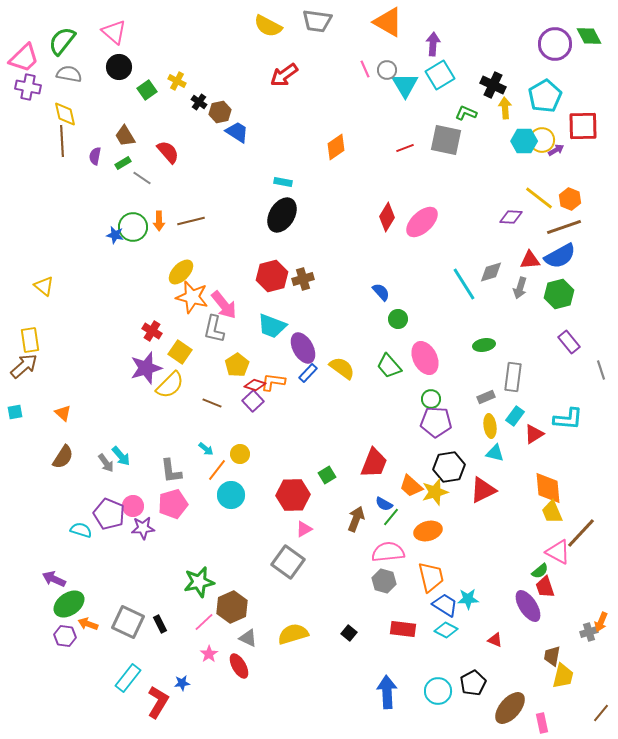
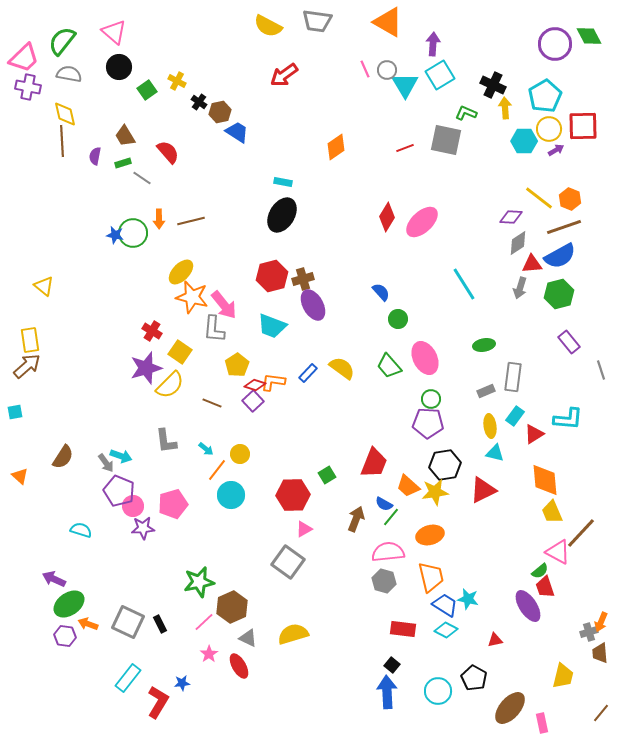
yellow circle at (542, 140): moved 7 px right, 11 px up
green rectangle at (123, 163): rotated 14 degrees clockwise
orange arrow at (159, 221): moved 2 px up
green circle at (133, 227): moved 6 px down
red triangle at (530, 260): moved 2 px right, 4 px down
gray diamond at (491, 272): moved 27 px right, 29 px up; rotated 15 degrees counterclockwise
gray L-shape at (214, 329): rotated 8 degrees counterclockwise
purple ellipse at (303, 348): moved 10 px right, 43 px up
brown arrow at (24, 366): moved 3 px right
gray rectangle at (486, 397): moved 6 px up
orange triangle at (63, 413): moved 43 px left, 63 px down
purple pentagon at (436, 422): moved 8 px left, 1 px down
cyan arrow at (121, 456): rotated 30 degrees counterclockwise
black hexagon at (449, 467): moved 4 px left, 2 px up
gray L-shape at (171, 471): moved 5 px left, 30 px up
orange trapezoid at (411, 486): moved 3 px left
orange diamond at (548, 488): moved 3 px left, 8 px up
yellow star at (435, 492): rotated 8 degrees clockwise
purple pentagon at (109, 514): moved 10 px right, 23 px up
orange ellipse at (428, 531): moved 2 px right, 4 px down
cyan star at (468, 599): rotated 15 degrees clockwise
black square at (349, 633): moved 43 px right, 32 px down
red triangle at (495, 640): rotated 35 degrees counterclockwise
brown trapezoid at (552, 656): moved 48 px right, 3 px up; rotated 15 degrees counterclockwise
black pentagon at (473, 683): moved 1 px right, 5 px up; rotated 15 degrees counterclockwise
